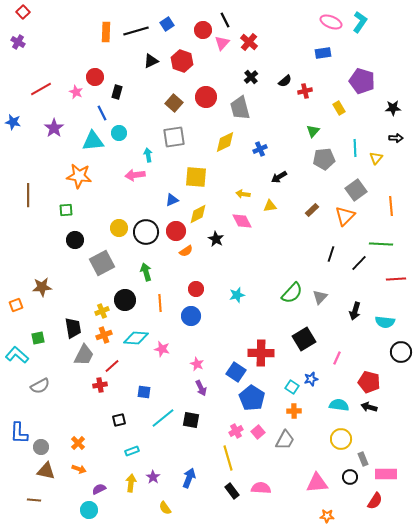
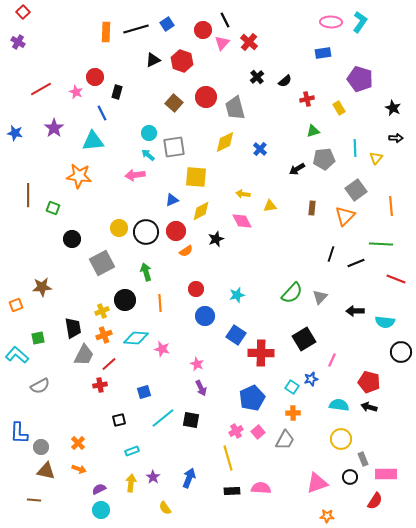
pink ellipse at (331, 22): rotated 20 degrees counterclockwise
black line at (136, 31): moved 2 px up
black triangle at (151, 61): moved 2 px right, 1 px up
black cross at (251, 77): moved 6 px right
purple pentagon at (362, 81): moved 2 px left, 2 px up
red cross at (305, 91): moved 2 px right, 8 px down
gray trapezoid at (240, 108): moved 5 px left
black star at (393, 108): rotated 28 degrees clockwise
blue star at (13, 122): moved 2 px right, 11 px down
green triangle at (313, 131): rotated 32 degrees clockwise
cyan circle at (119, 133): moved 30 px right
gray square at (174, 137): moved 10 px down
blue cross at (260, 149): rotated 24 degrees counterclockwise
cyan arrow at (148, 155): rotated 40 degrees counterclockwise
black arrow at (279, 177): moved 18 px right, 8 px up
green square at (66, 210): moved 13 px left, 2 px up; rotated 24 degrees clockwise
brown rectangle at (312, 210): moved 2 px up; rotated 40 degrees counterclockwise
yellow diamond at (198, 214): moved 3 px right, 3 px up
black star at (216, 239): rotated 21 degrees clockwise
black circle at (75, 240): moved 3 px left, 1 px up
black line at (359, 263): moved 3 px left; rotated 24 degrees clockwise
red line at (396, 279): rotated 24 degrees clockwise
black arrow at (355, 311): rotated 72 degrees clockwise
blue circle at (191, 316): moved 14 px right
pink line at (337, 358): moved 5 px left, 2 px down
red line at (112, 366): moved 3 px left, 2 px up
blue square at (236, 372): moved 37 px up
blue square at (144, 392): rotated 24 degrees counterclockwise
blue pentagon at (252, 398): rotated 15 degrees clockwise
orange cross at (294, 411): moved 1 px left, 2 px down
pink triangle at (317, 483): rotated 15 degrees counterclockwise
black rectangle at (232, 491): rotated 56 degrees counterclockwise
cyan circle at (89, 510): moved 12 px right
